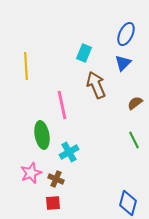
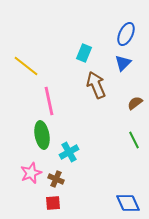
yellow line: rotated 48 degrees counterclockwise
pink line: moved 13 px left, 4 px up
blue diamond: rotated 40 degrees counterclockwise
